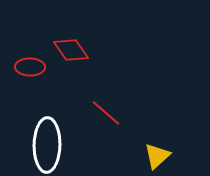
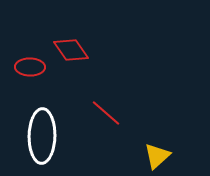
white ellipse: moved 5 px left, 9 px up
